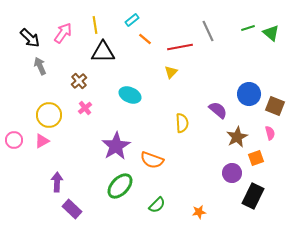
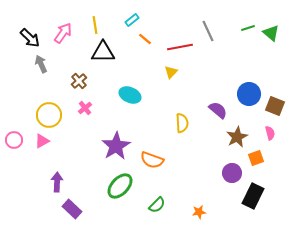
gray arrow: moved 1 px right, 2 px up
